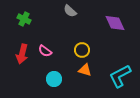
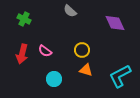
orange triangle: moved 1 px right
